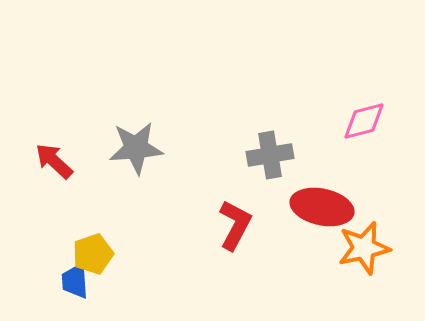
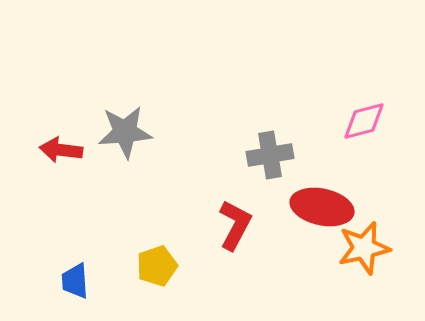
gray star: moved 11 px left, 16 px up
red arrow: moved 7 px right, 11 px up; rotated 36 degrees counterclockwise
yellow pentagon: moved 64 px right, 12 px down
